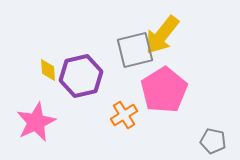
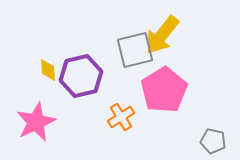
orange cross: moved 3 px left, 2 px down
